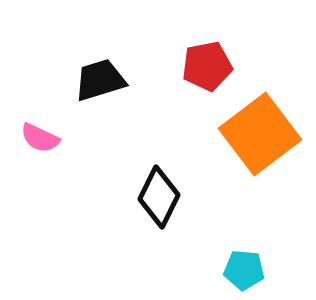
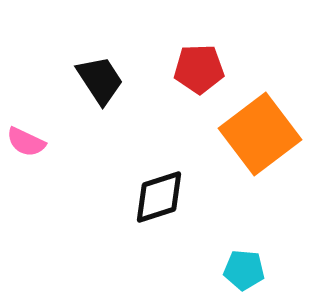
red pentagon: moved 8 px left, 3 px down; rotated 9 degrees clockwise
black trapezoid: rotated 74 degrees clockwise
pink semicircle: moved 14 px left, 4 px down
black diamond: rotated 46 degrees clockwise
